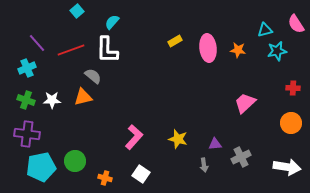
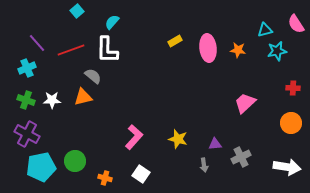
purple cross: rotated 20 degrees clockwise
